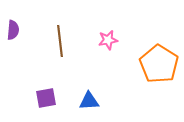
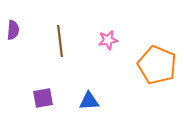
orange pentagon: moved 2 px left, 1 px down; rotated 9 degrees counterclockwise
purple square: moved 3 px left
